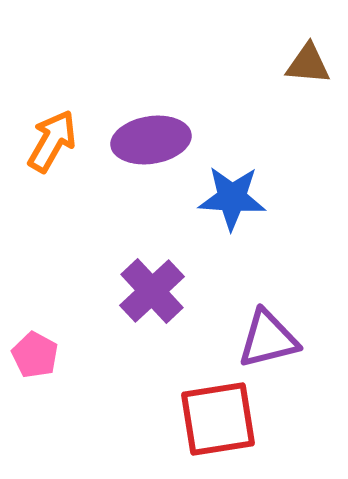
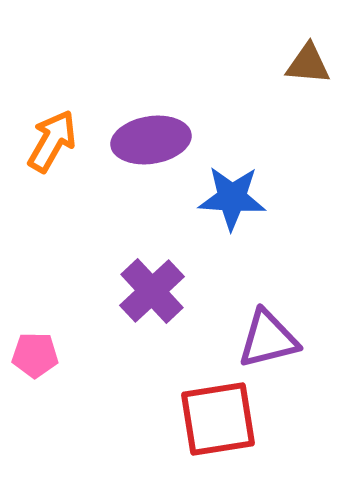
pink pentagon: rotated 27 degrees counterclockwise
